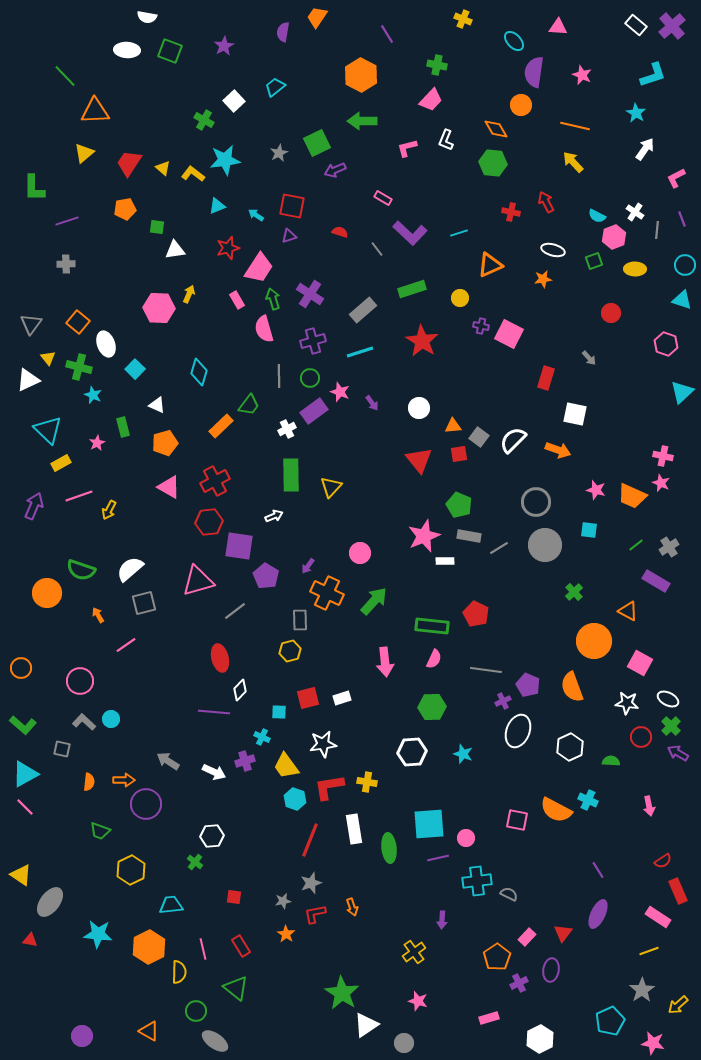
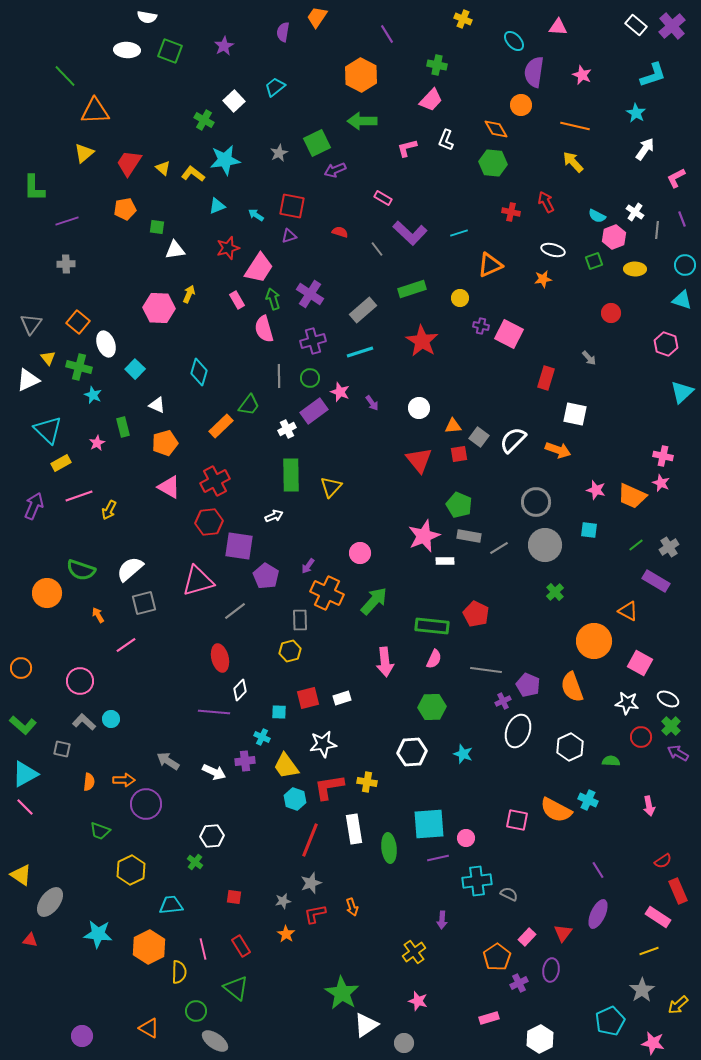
green cross at (574, 592): moved 19 px left
purple cross at (245, 761): rotated 12 degrees clockwise
orange triangle at (149, 1031): moved 3 px up
